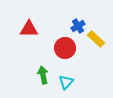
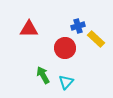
blue cross: rotated 16 degrees clockwise
green arrow: rotated 18 degrees counterclockwise
